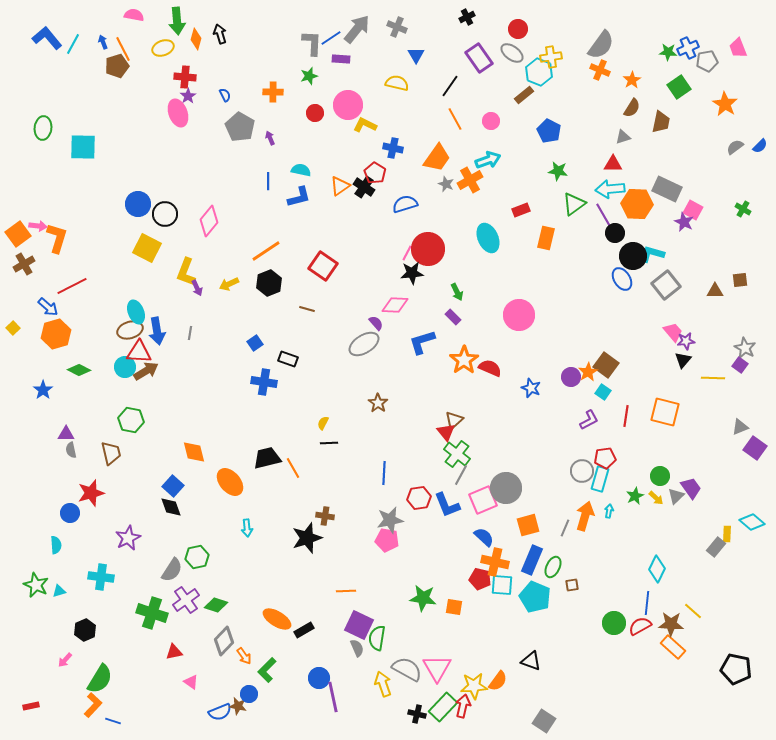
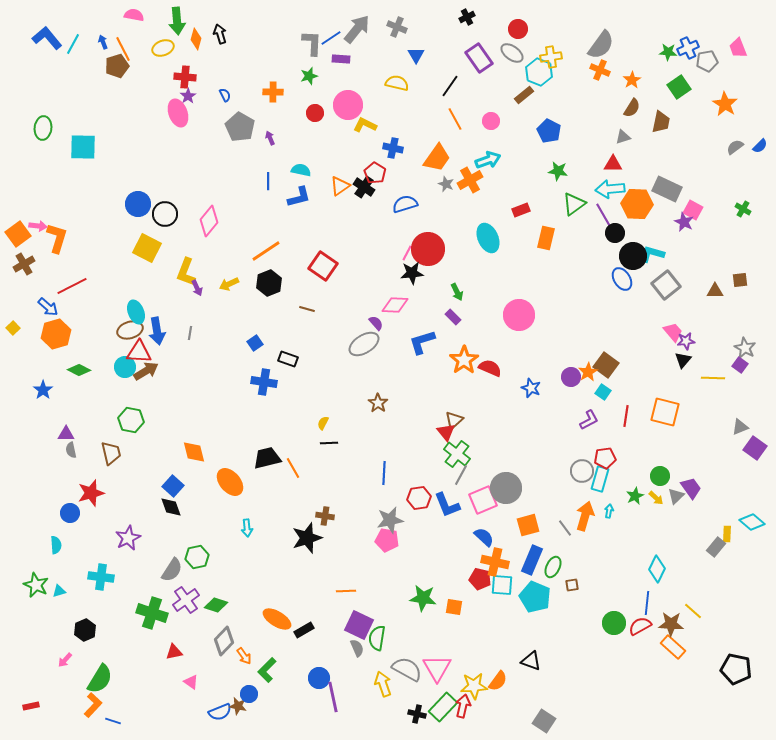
gray line at (565, 528): rotated 60 degrees counterclockwise
